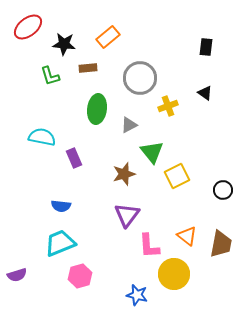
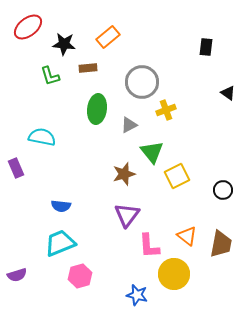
gray circle: moved 2 px right, 4 px down
black triangle: moved 23 px right
yellow cross: moved 2 px left, 4 px down
purple rectangle: moved 58 px left, 10 px down
